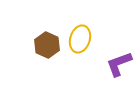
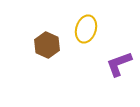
yellow ellipse: moved 6 px right, 10 px up
